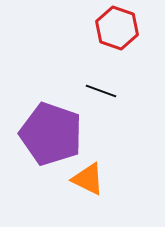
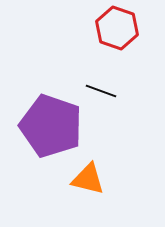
purple pentagon: moved 8 px up
orange triangle: rotated 12 degrees counterclockwise
